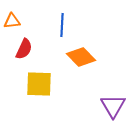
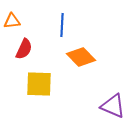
purple triangle: rotated 36 degrees counterclockwise
